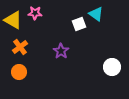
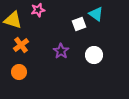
pink star: moved 3 px right, 3 px up; rotated 16 degrees counterclockwise
yellow triangle: rotated 12 degrees counterclockwise
orange cross: moved 1 px right, 2 px up
white circle: moved 18 px left, 12 px up
